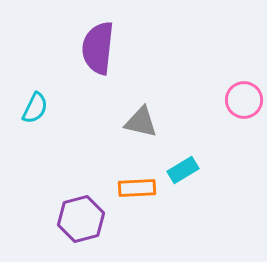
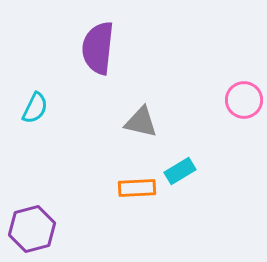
cyan rectangle: moved 3 px left, 1 px down
purple hexagon: moved 49 px left, 10 px down
